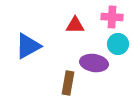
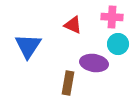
red triangle: moved 2 px left; rotated 24 degrees clockwise
blue triangle: rotated 28 degrees counterclockwise
